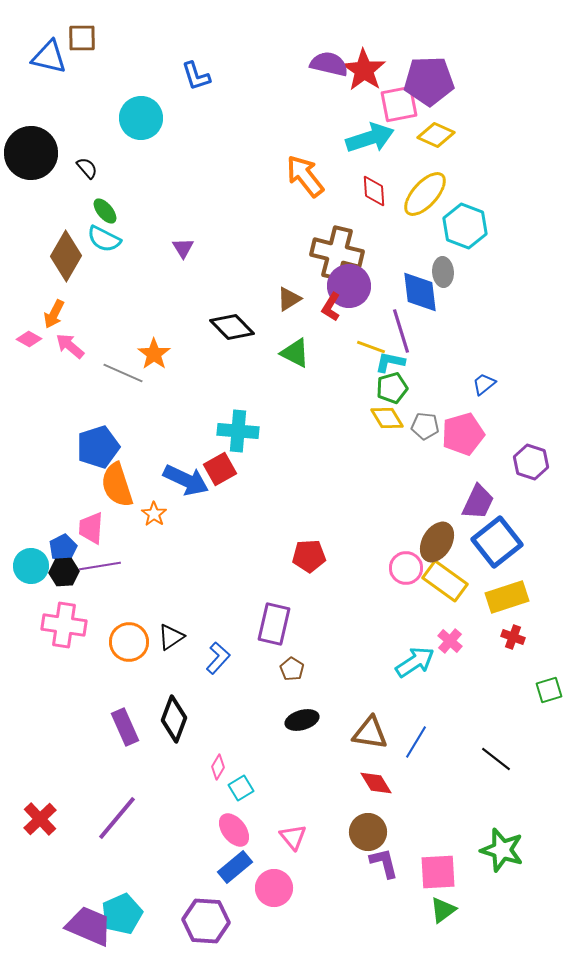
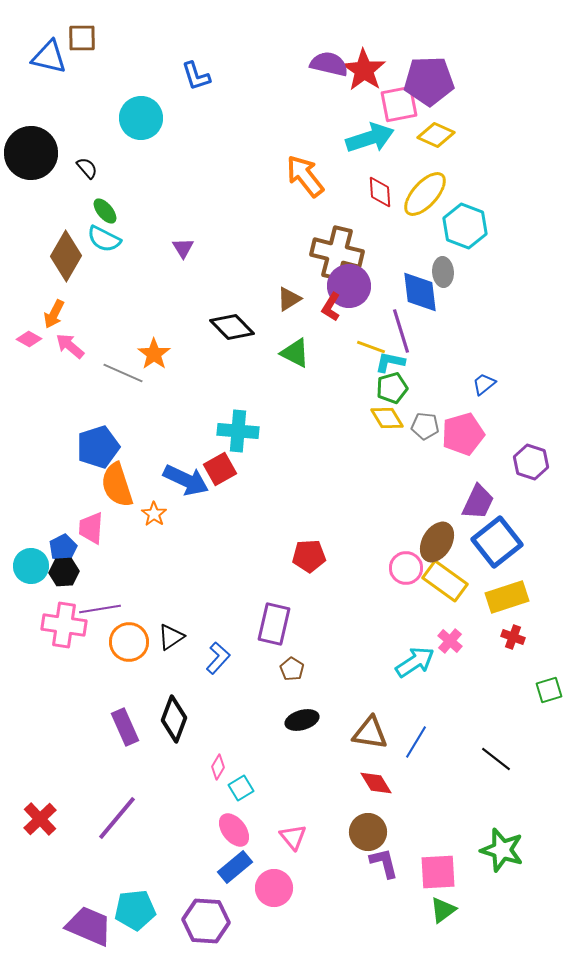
red diamond at (374, 191): moved 6 px right, 1 px down
purple line at (100, 566): moved 43 px down
cyan pentagon at (122, 914): moved 13 px right, 4 px up; rotated 18 degrees clockwise
